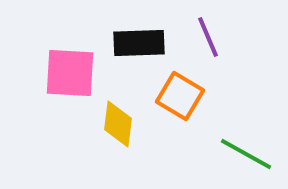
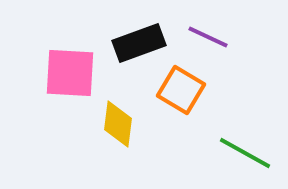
purple line: rotated 42 degrees counterclockwise
black rectangle: rotated 18 degrees counterclockwise
orange square: moved 1 px right, 6 px up
green line: moved 1 px left, 1 px up
